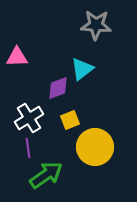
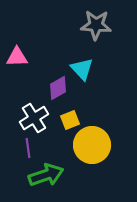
cyan triangle: rotated 35 degrees counterclockwise
purple diamond: rotated 10 degrees counterclockwise
white cross: moved 5 px right
yellow circle: moved 3 px left, 2 px up
green arrow: rotated 16 degrees clockwise
